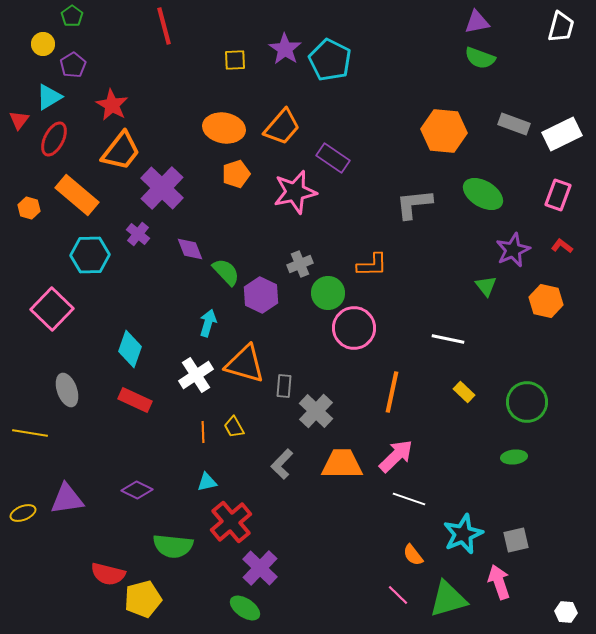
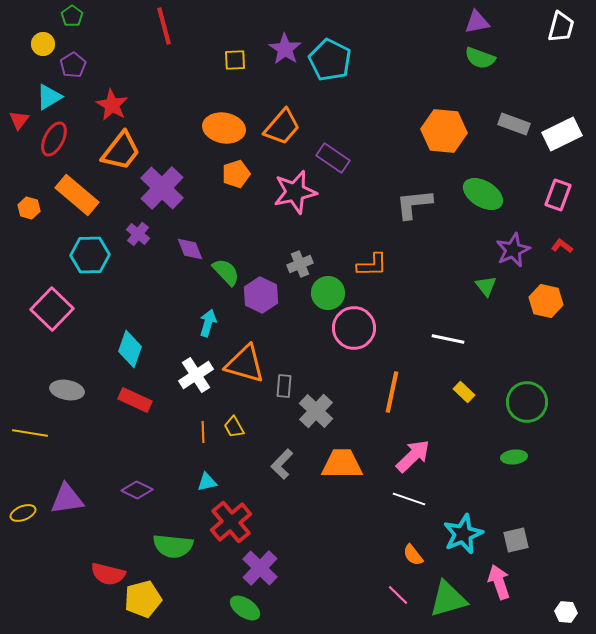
gray ellipse at (67, 390): rotated 60 degrees counterclockwise
pink arrow at (396, 456): moved 17 px right
